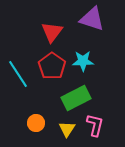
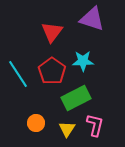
red pentagon: moved 5 px down
